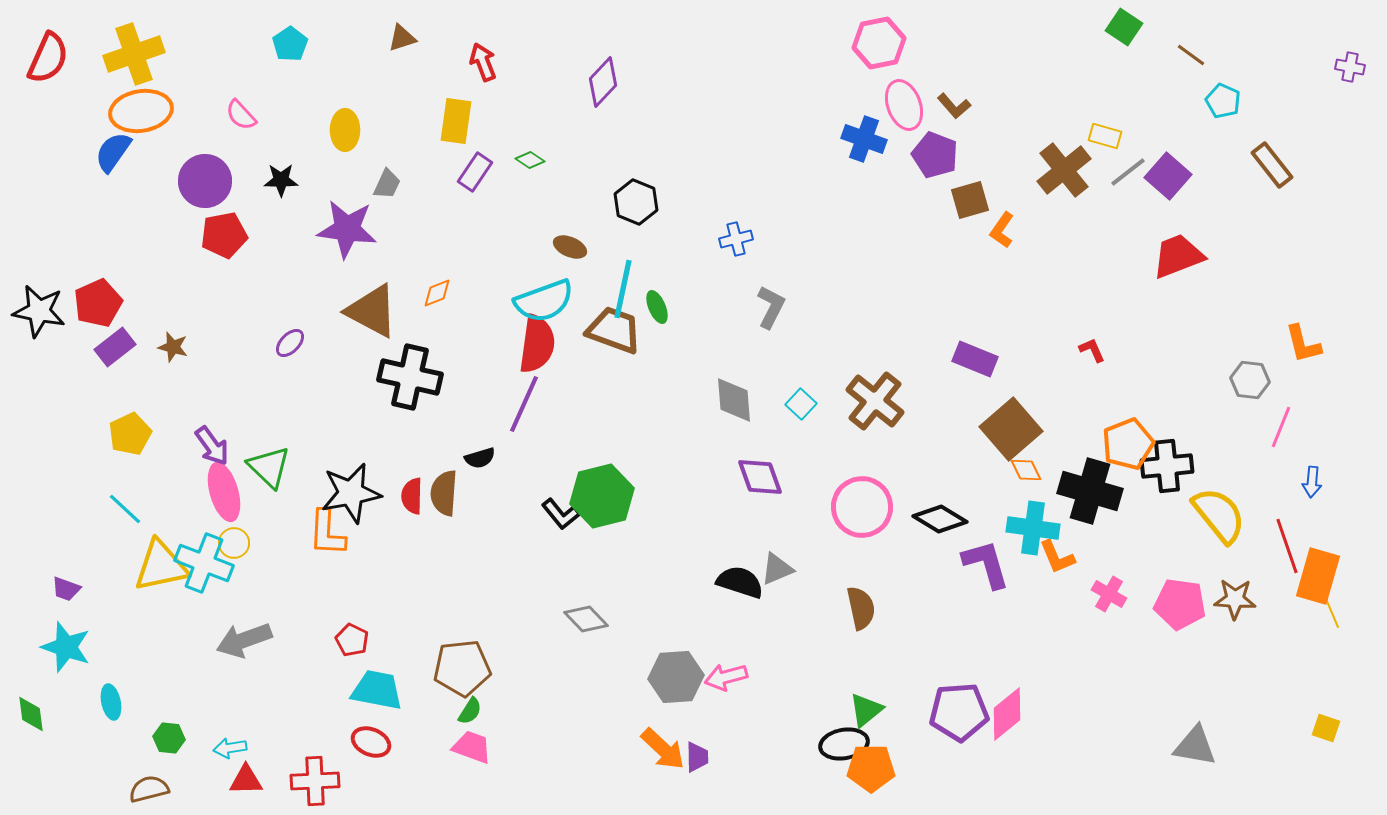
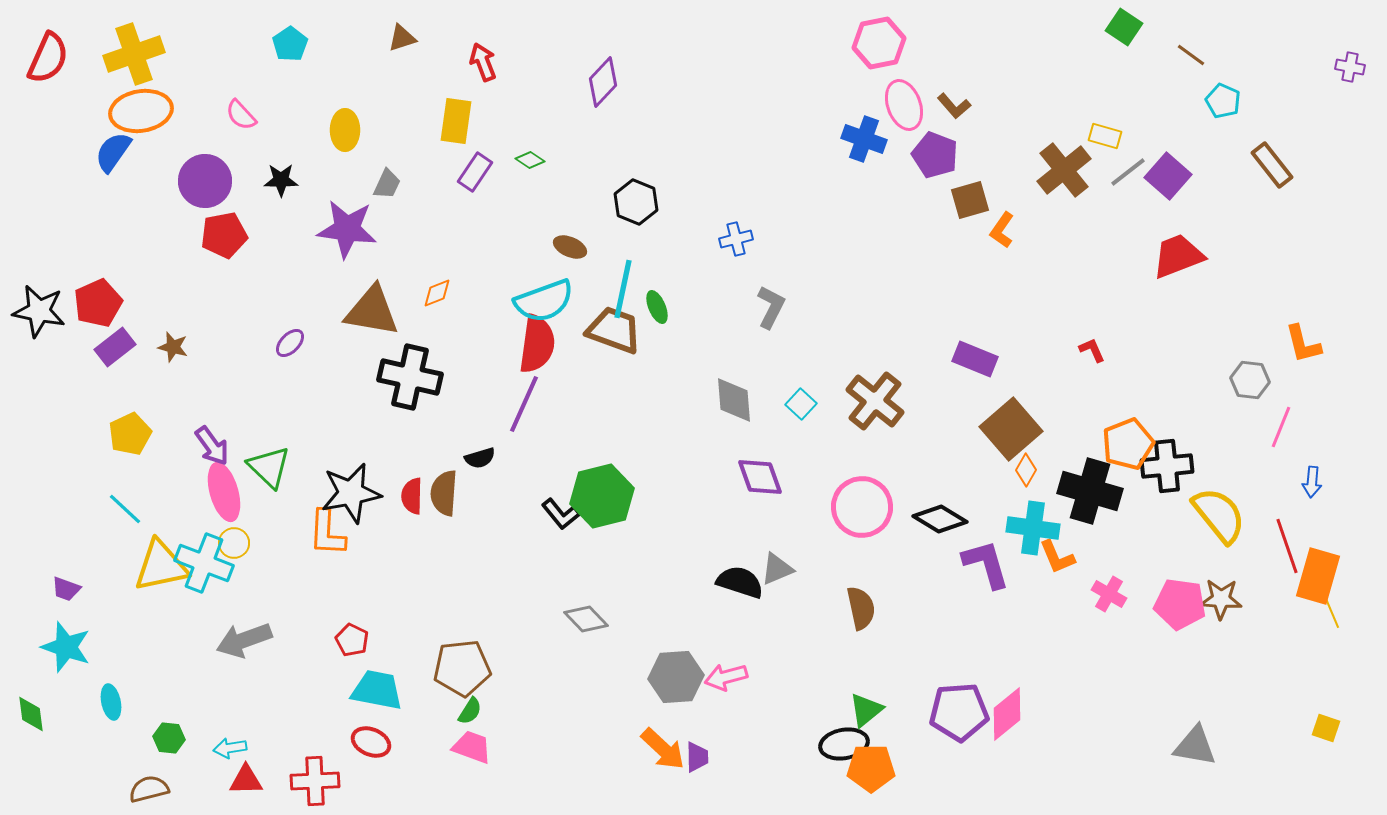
brown triangle at (372, 311): rotated 18 degrees counterclockwise
orange diamond at (1026, 470): rotated 56 degrees clockwise
brown star at (1235, 599): moved 14 px left
